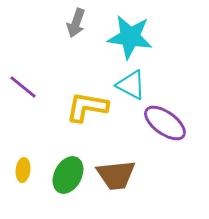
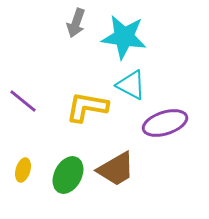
cyan star: moved 6 px left
purple line: moved 14 px down
purple ellipse: rotated 54 degrees counterclockwise
yellow ellipse: rotated 10 degrees clockwise
brown trapezoid: moved 6 px up; rotated 24 degrees counterclockwise
